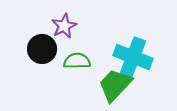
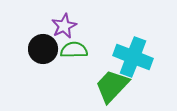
black circle: moved 1 px right
green semicircle: moved 3 px left, 11 px up
green trapezoid: moved 3 px left, 1 px down
